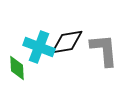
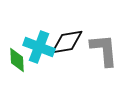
green diamond: moved 8 px up
